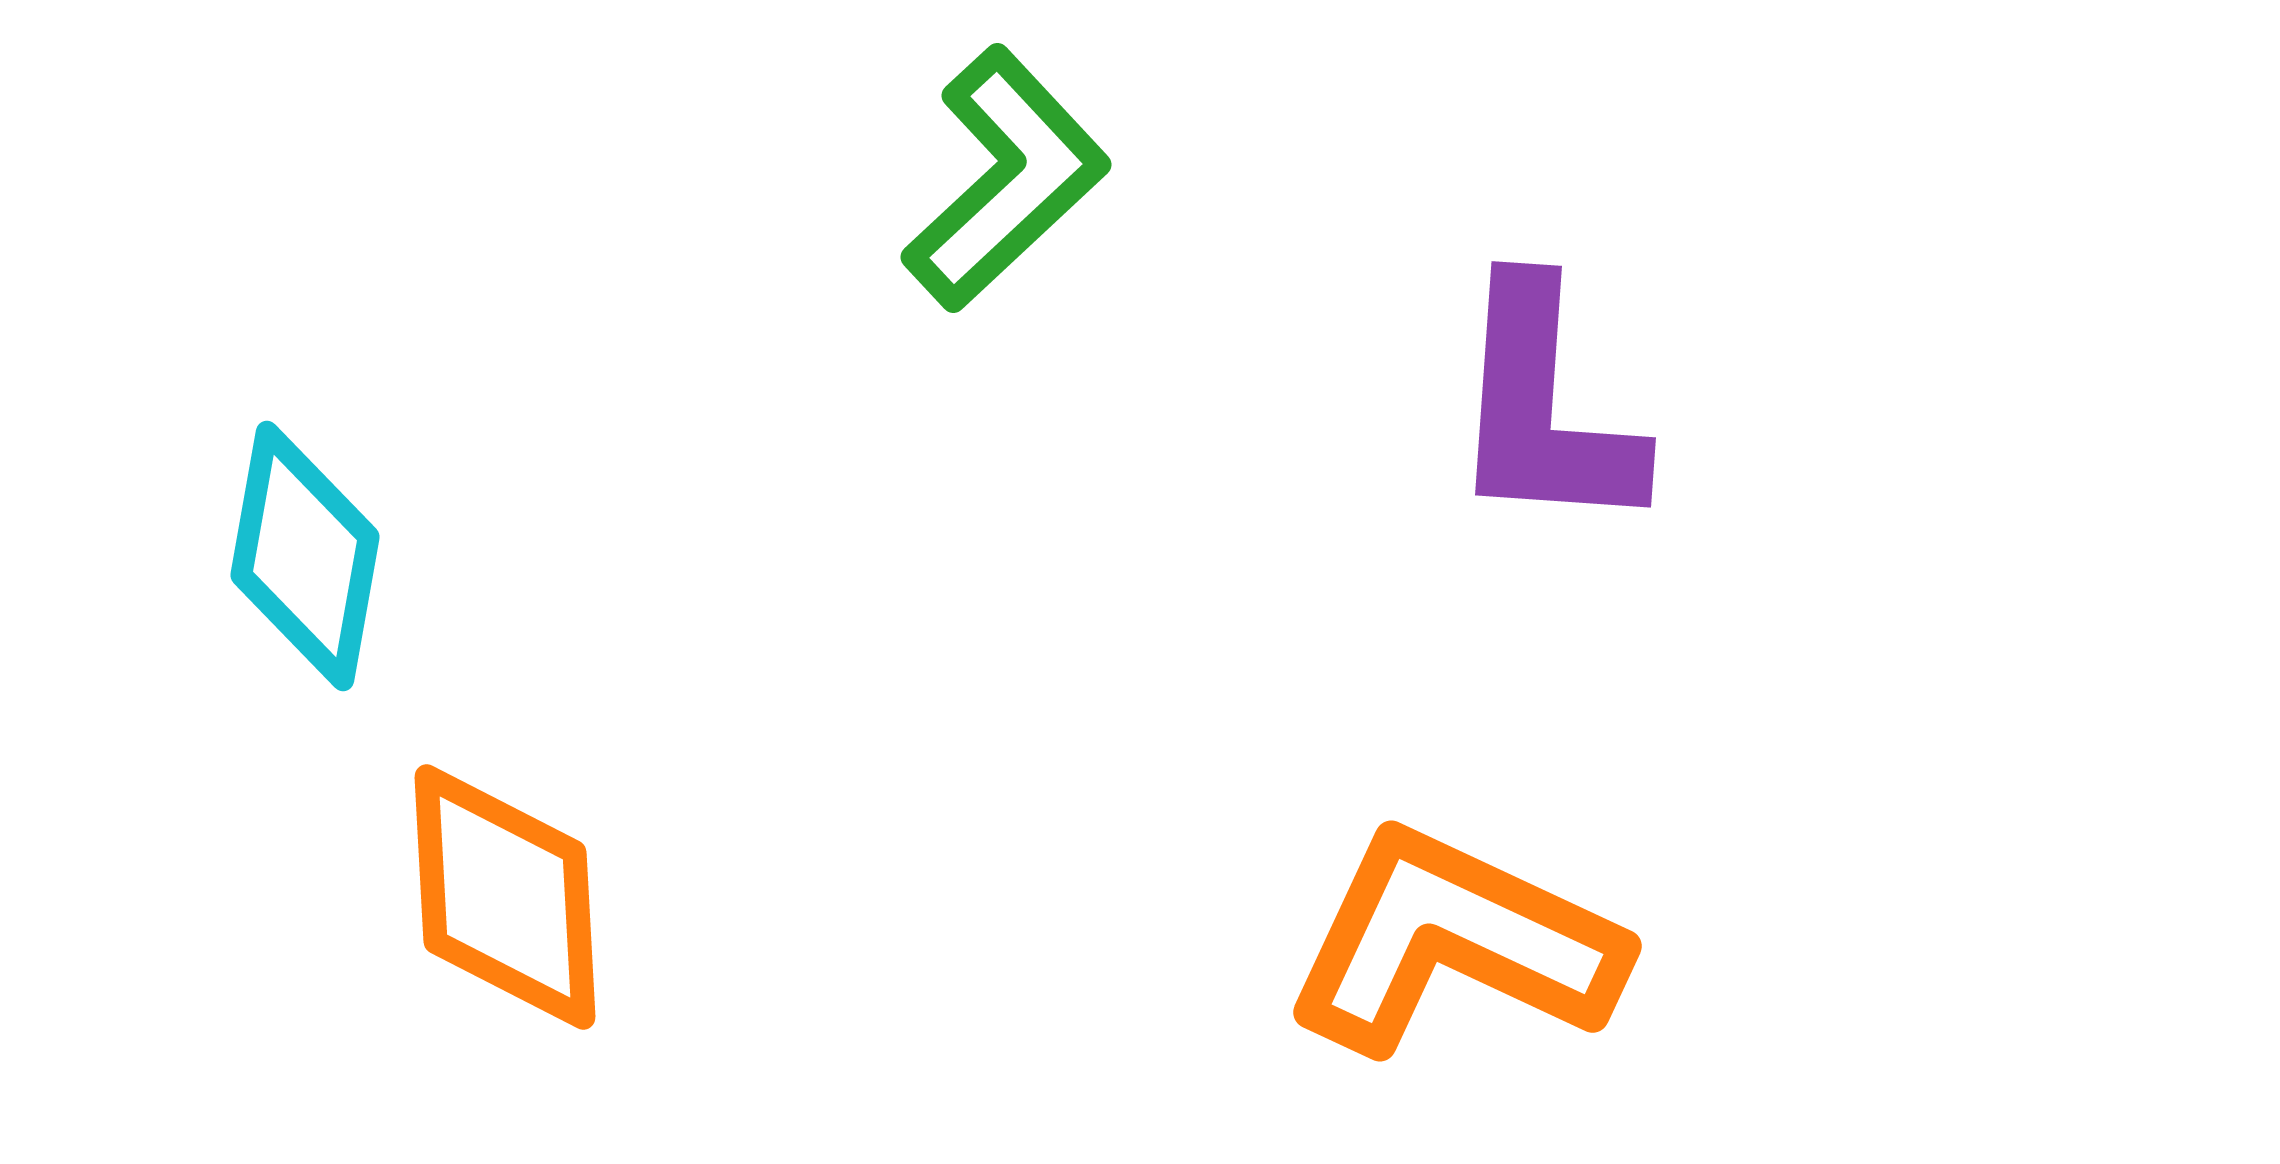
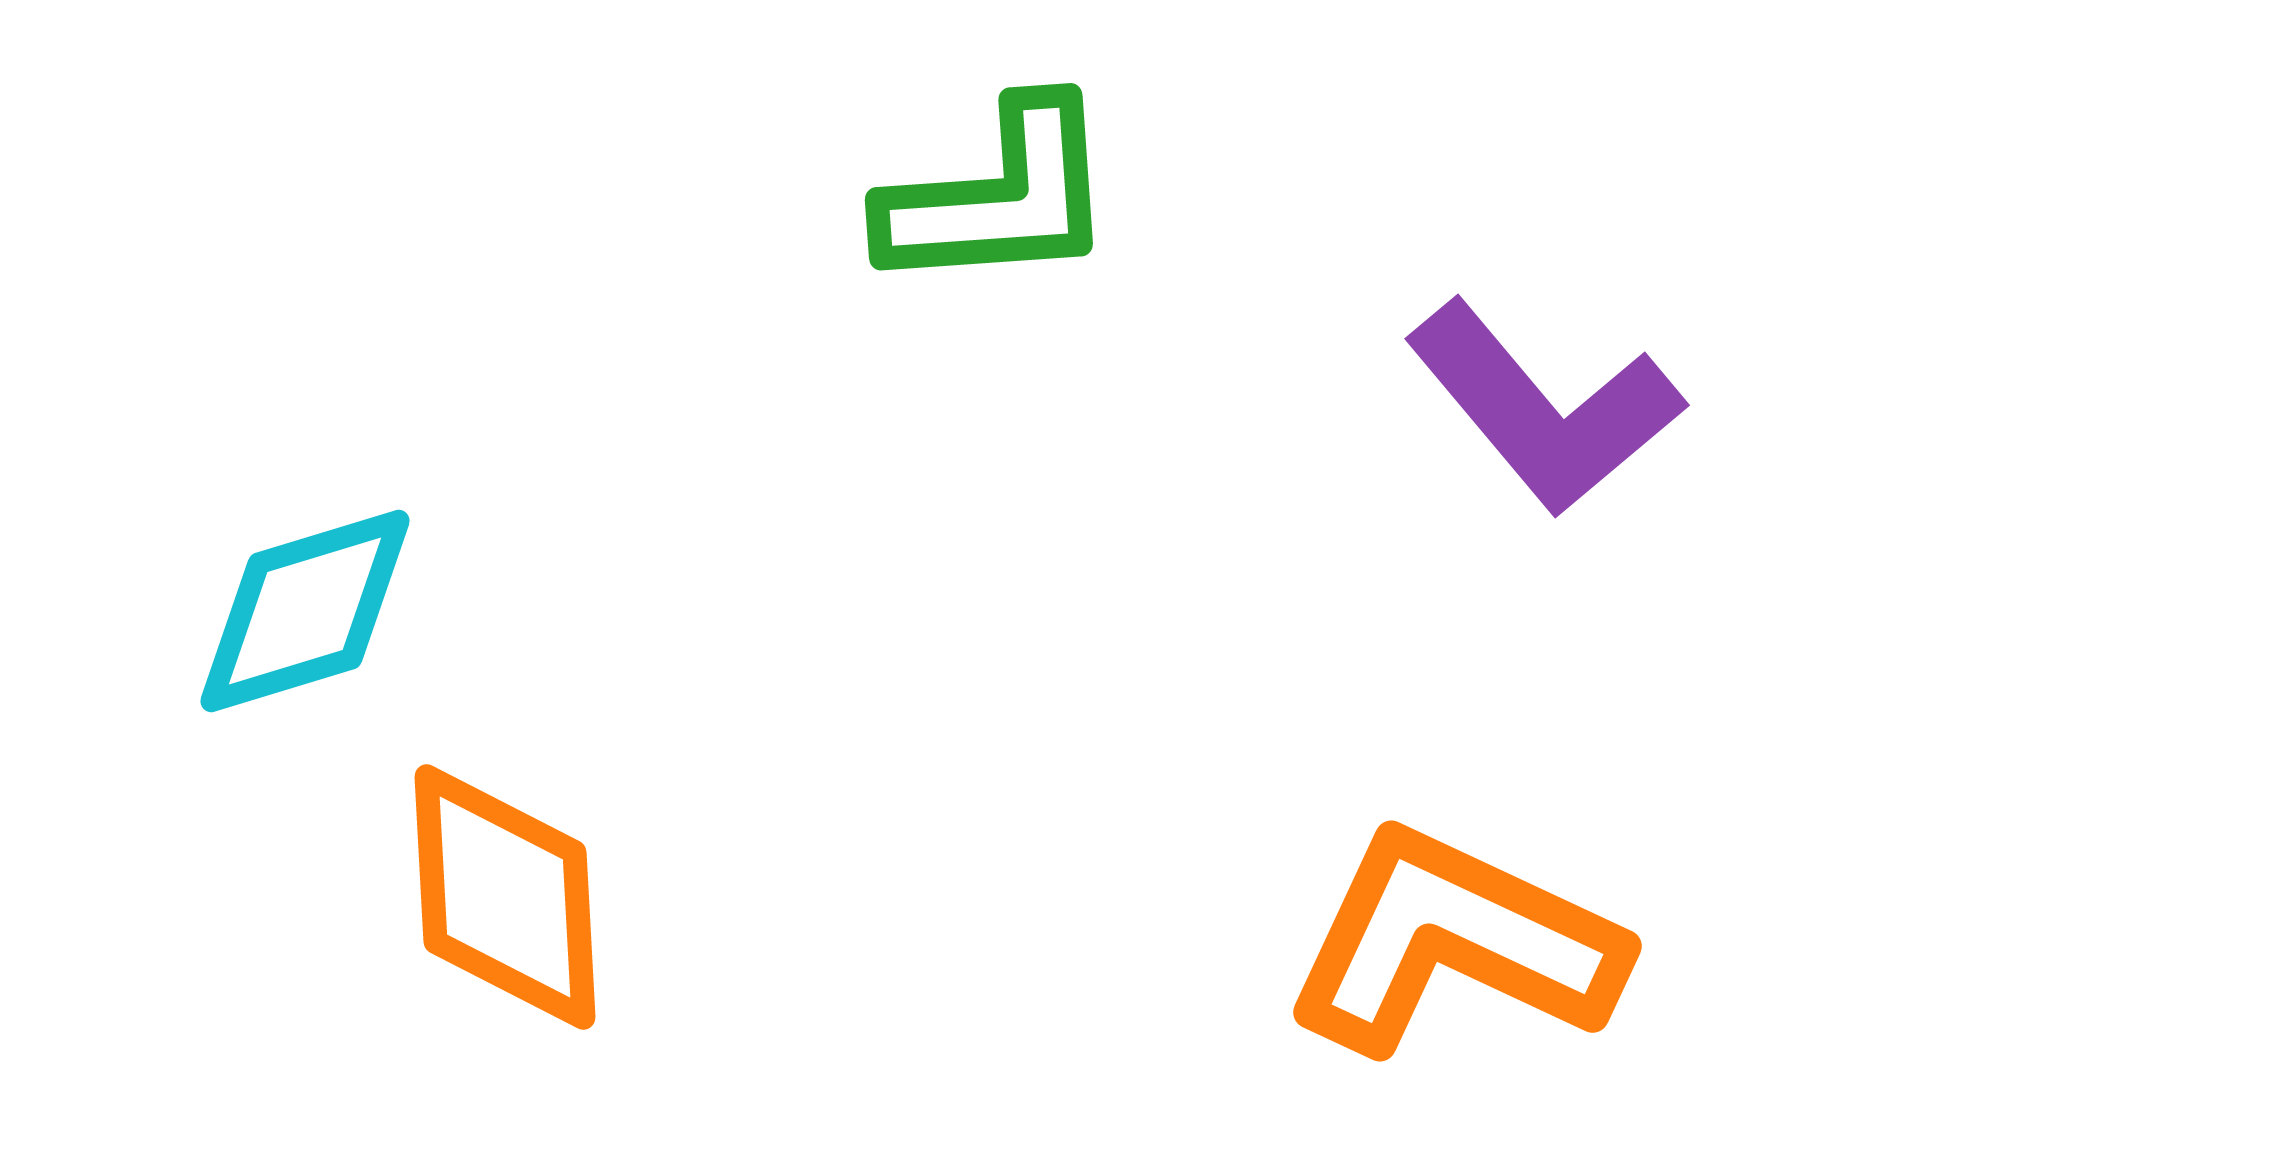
green L-shape: moved 7 px left, 18 px down; rotated 39 degrees clockwise
purple L-shape: rotated 44 degrees counterclockwise
cyan diamond: moved 55 px down; rotated 63 degrees clockwise
